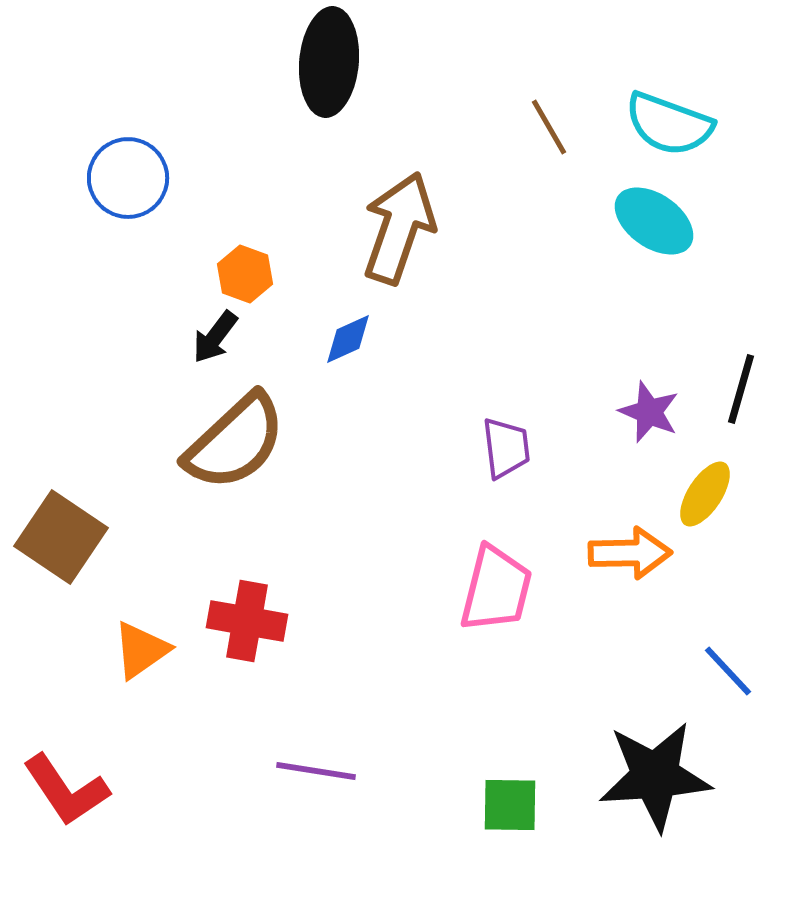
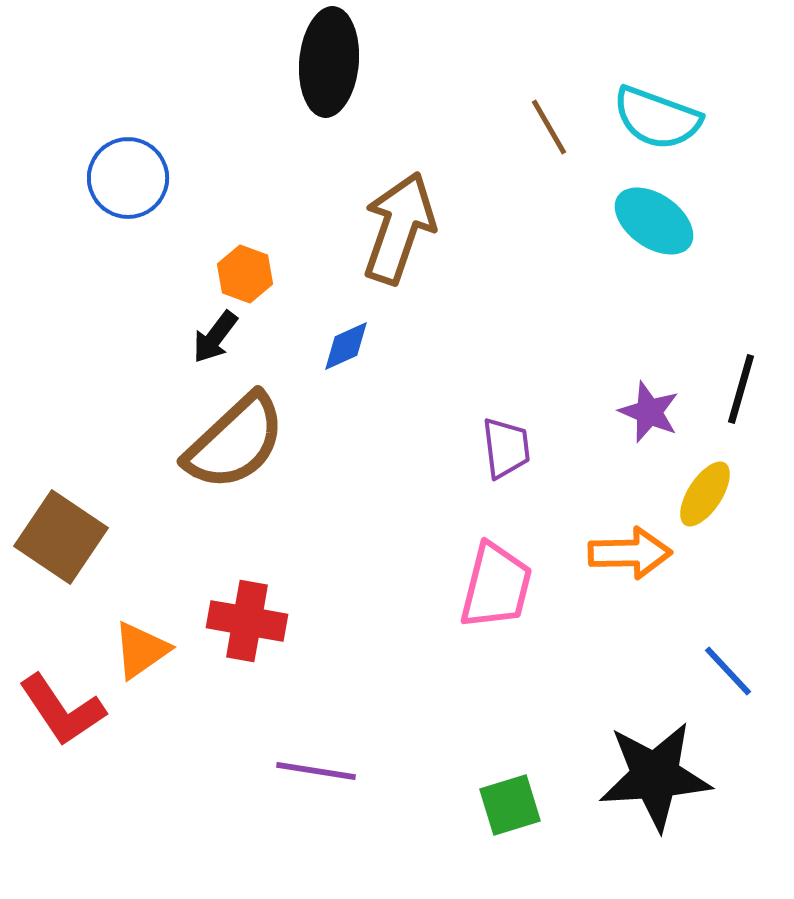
cyan semicircle: moved 12 px left, 6 px up
blue diamond: moved 2 px left, 7 px down
pink trapezoid: moved 3 px up
red L-shape: moved 4 px left, 80 px up
green square: rotated 18 degrees counterclockwise
